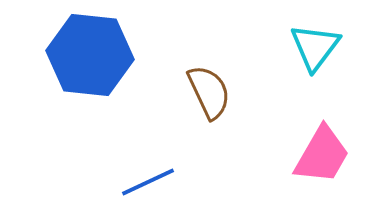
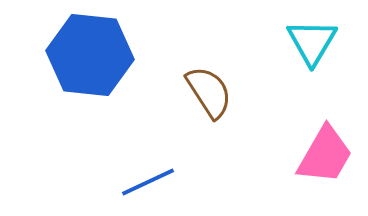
cyan triangle: moved 3 px left, 5 px up; rotated 6 degrees counterclockwise
brown semicircle: rotated 8 degrees counterclockwise
pink trapezoid: moved 3 px right
